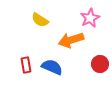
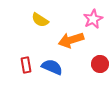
pink star: moved 3 px right, 1 px down
